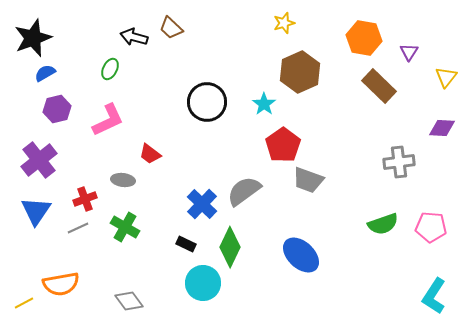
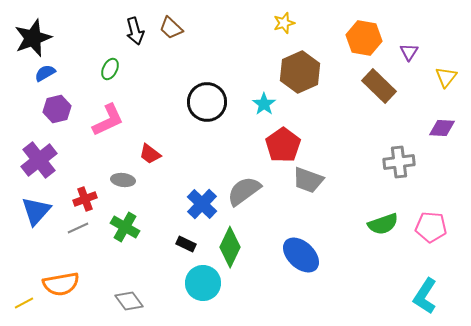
black arrow: moved 1 px right, 6 px up; rotated 120 degrees counterclockwise
blue triangle: rotated 8 degrees clockwise
cyan L-shape: moved 9 px left
